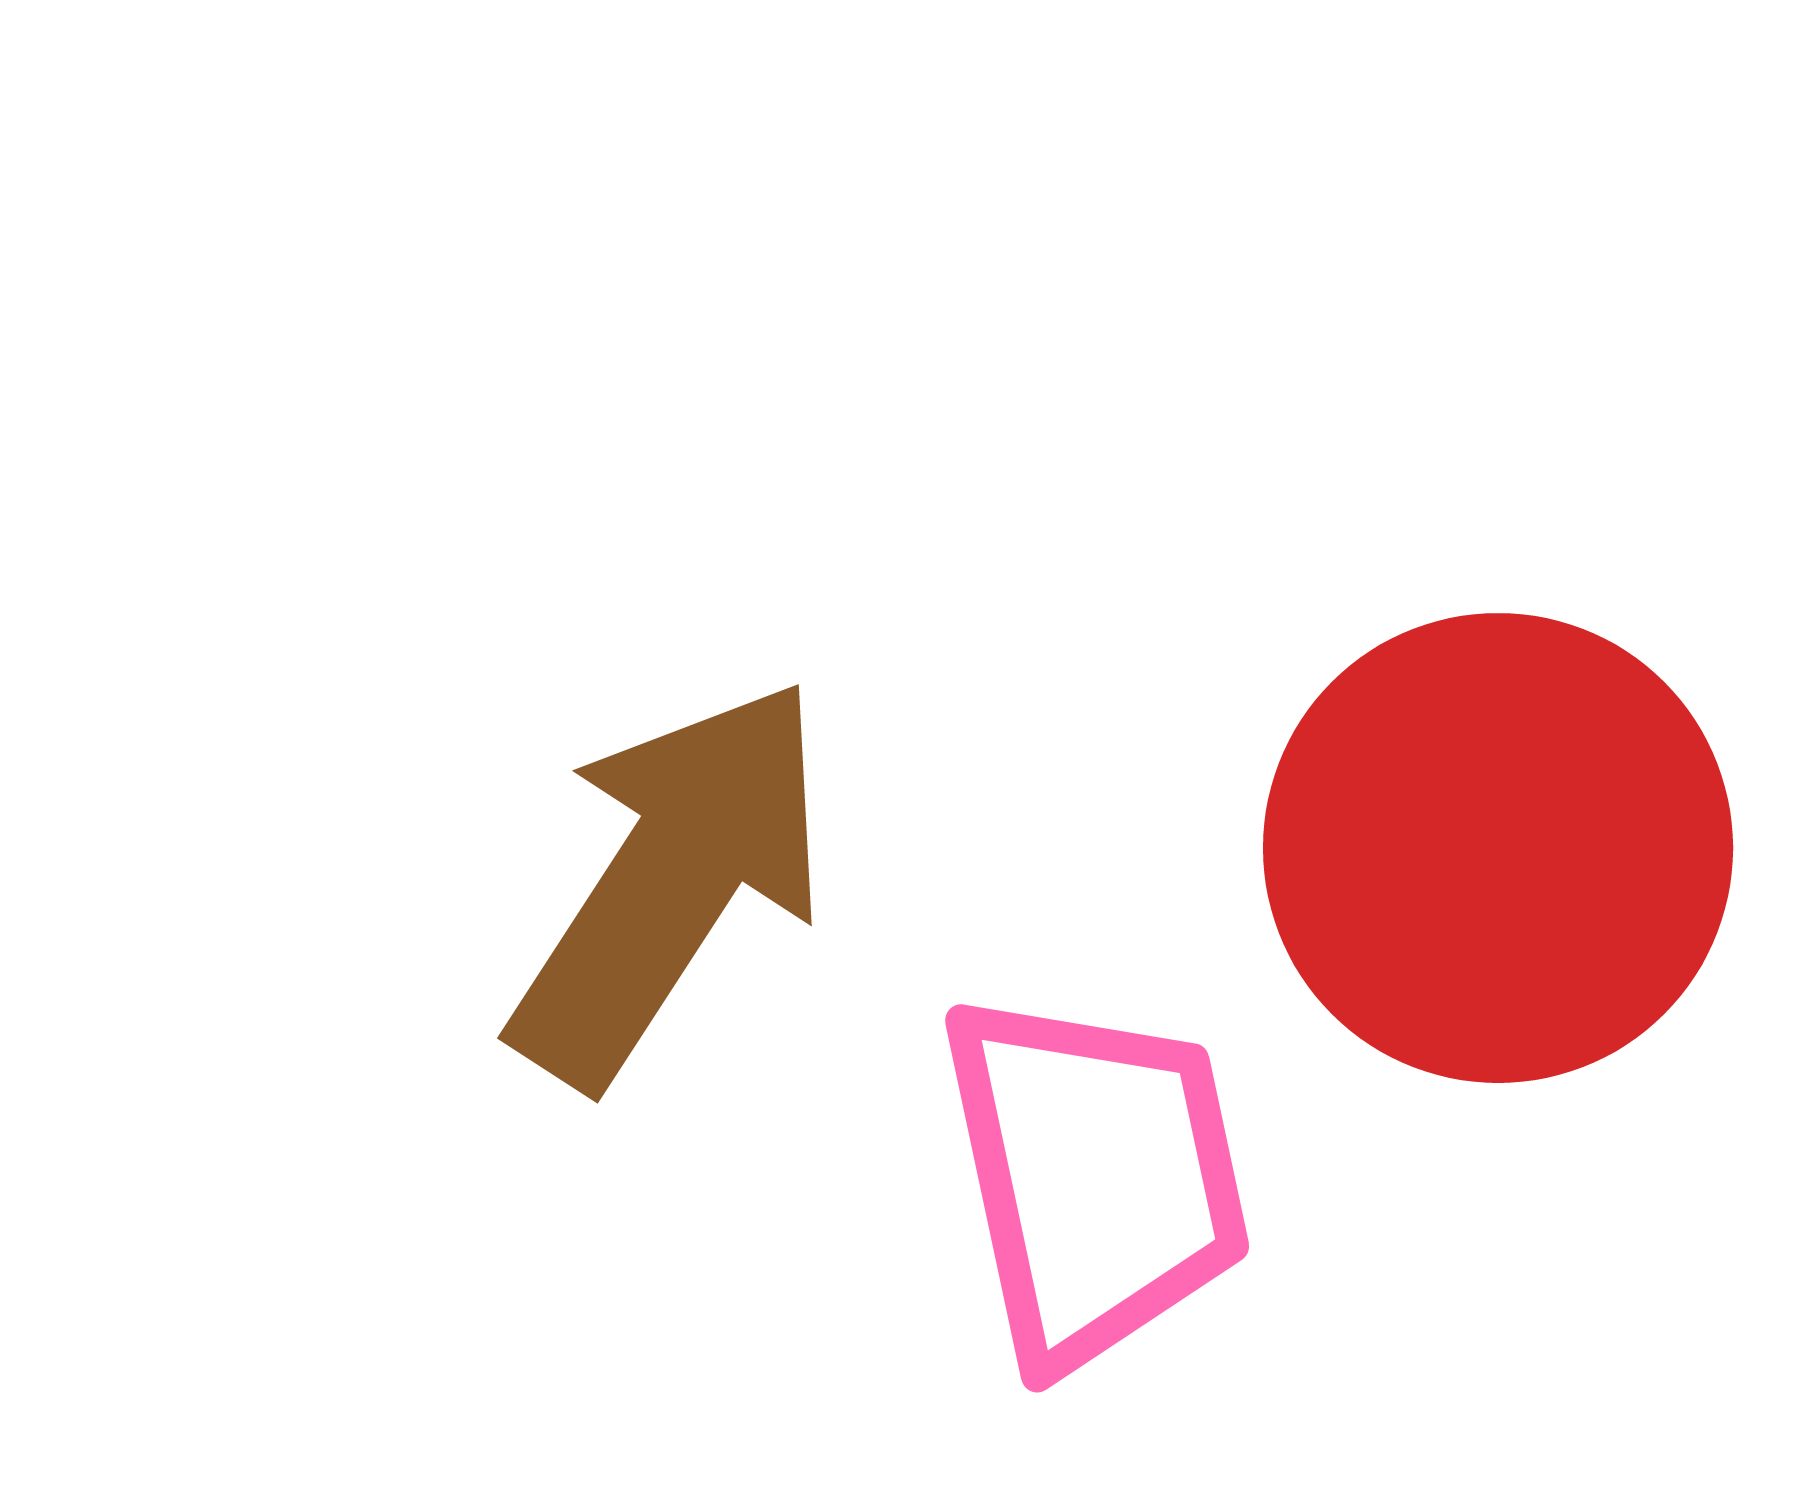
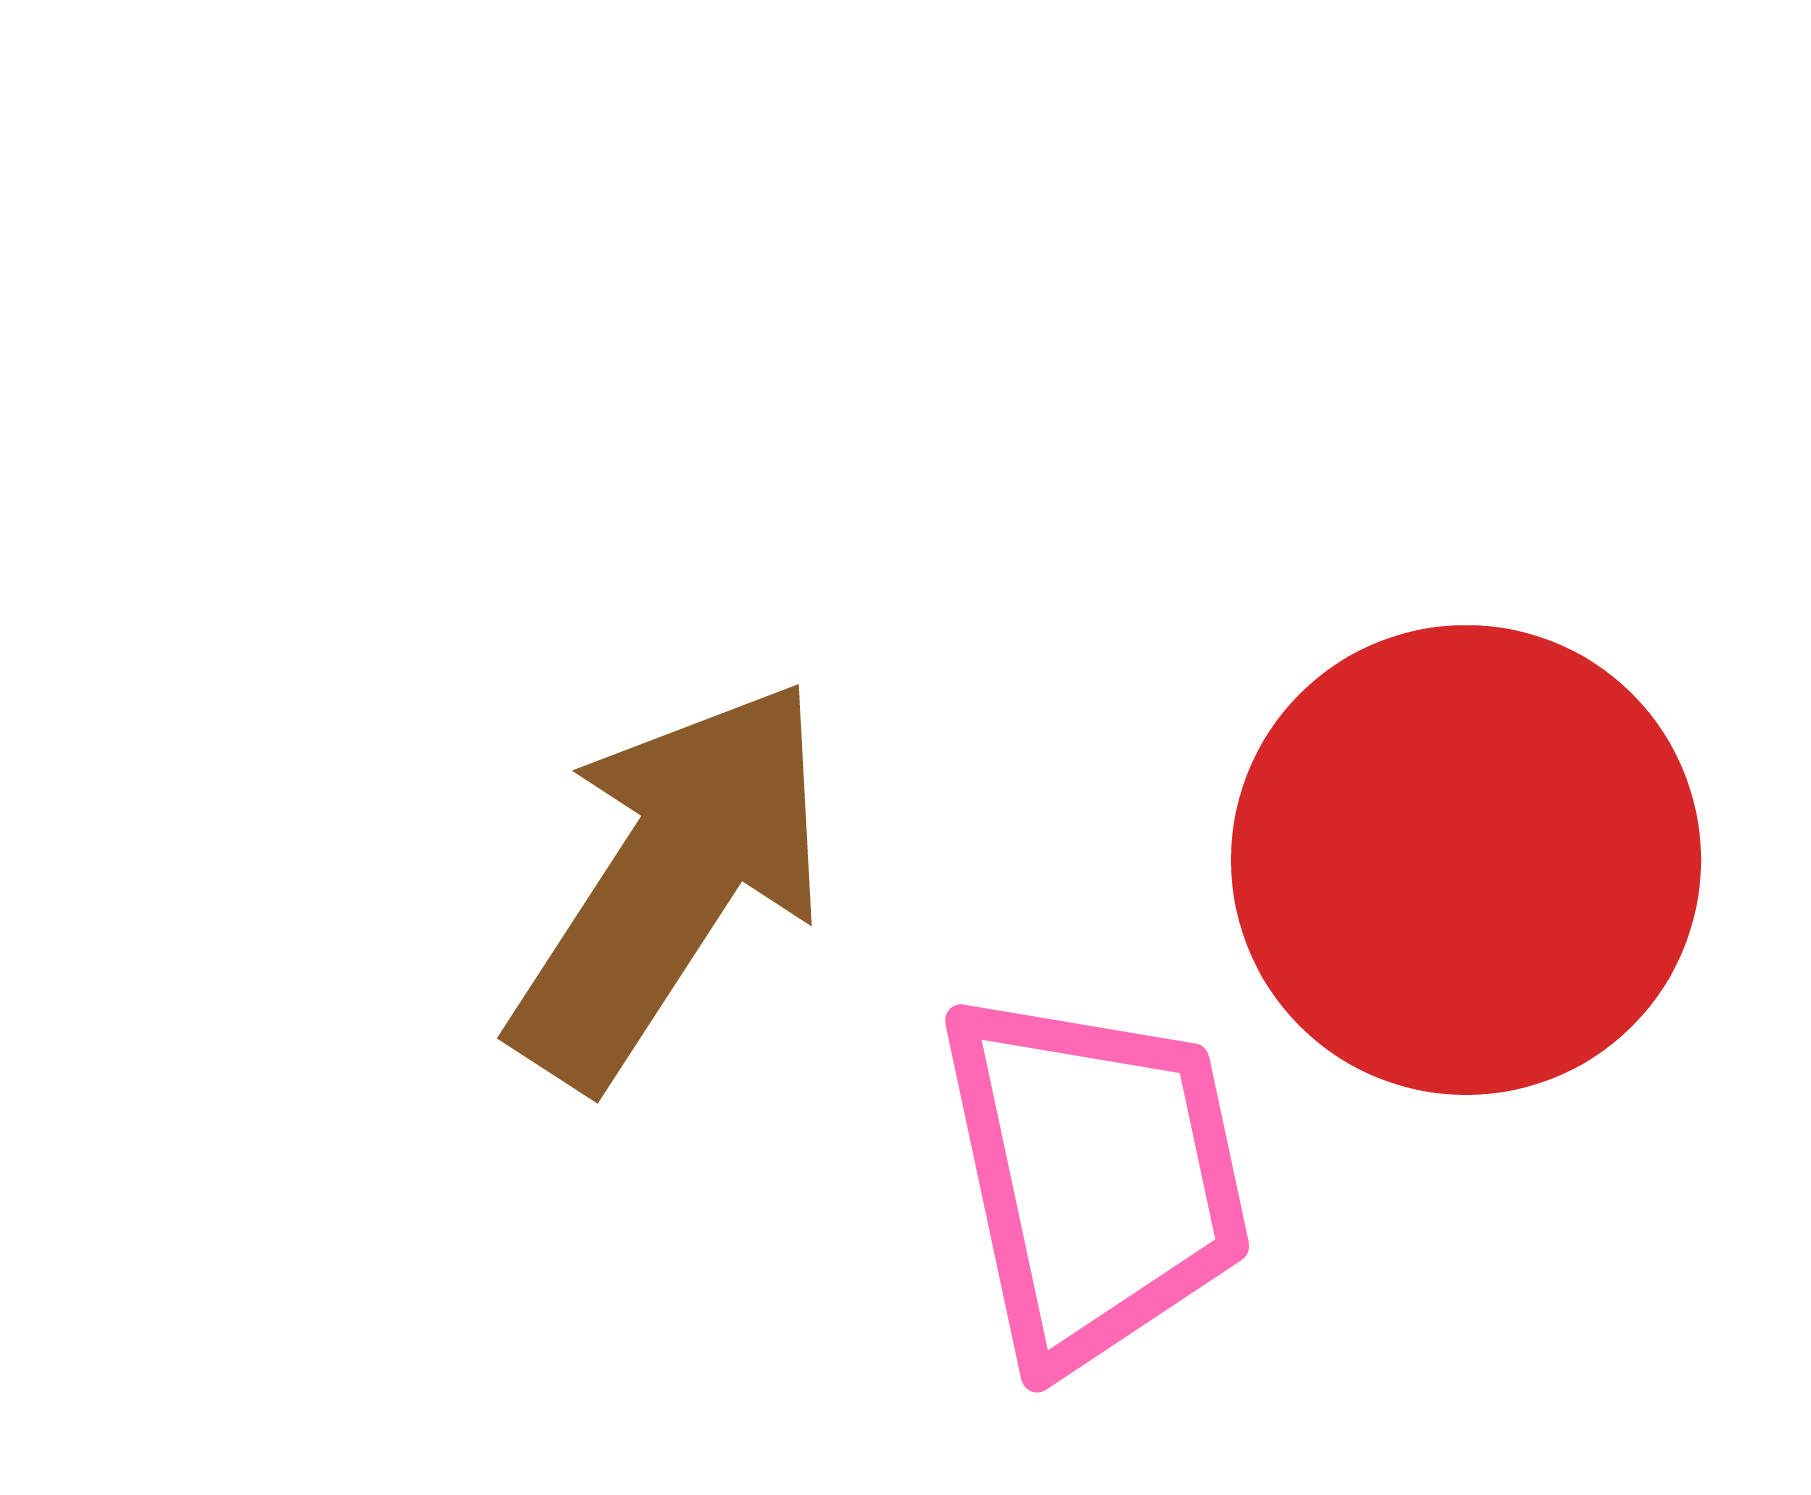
red circle: moved 32 px left, 12 px down
